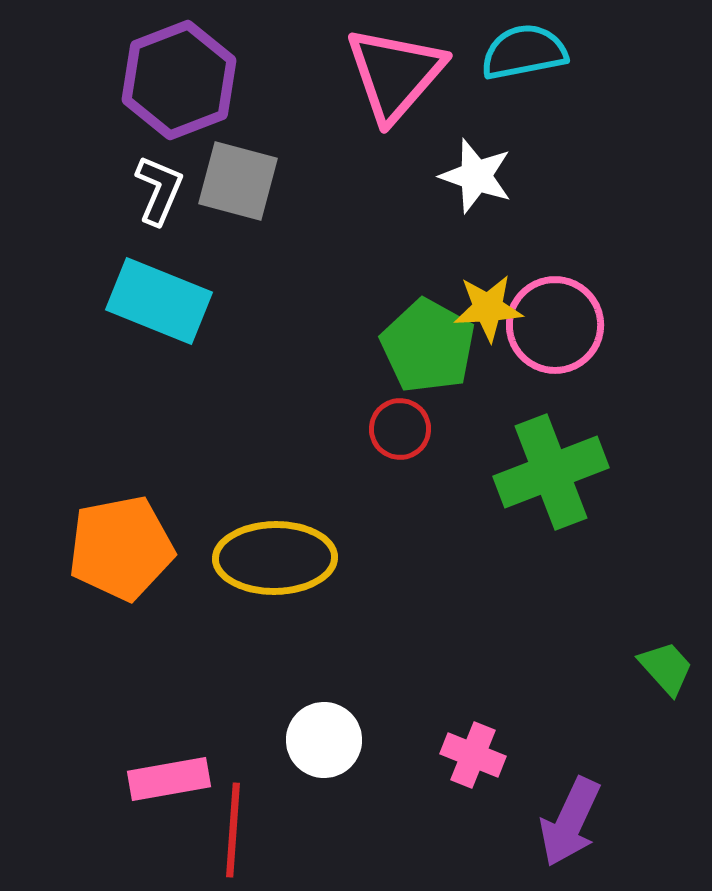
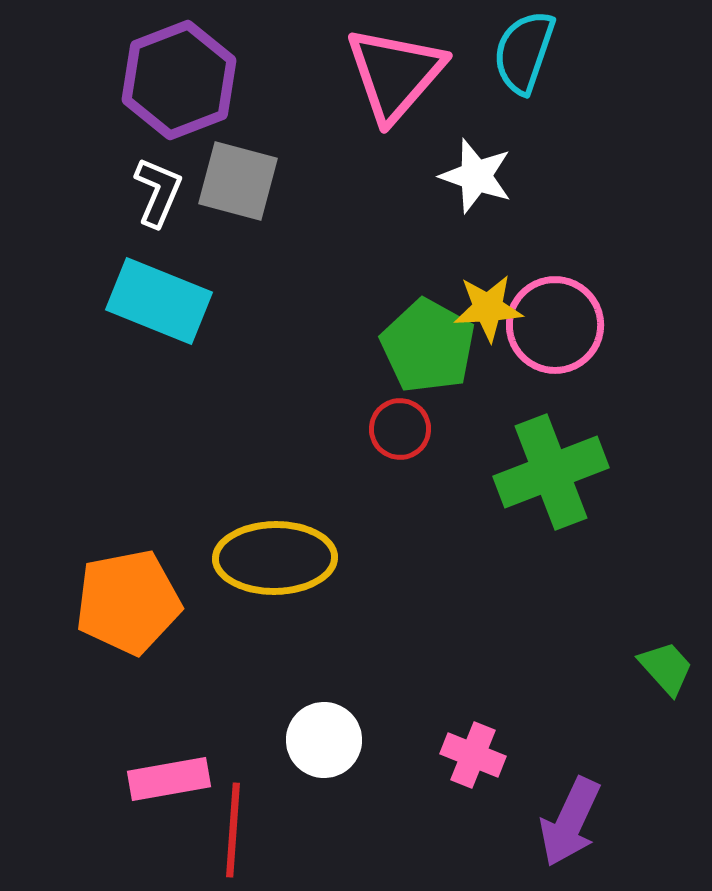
cyan semicircle: rotated 60 degrees counterclockwise
white L-shape: moved 1 px left, 2 px down
orange pentagon: moved 7 px right, 54 px down
